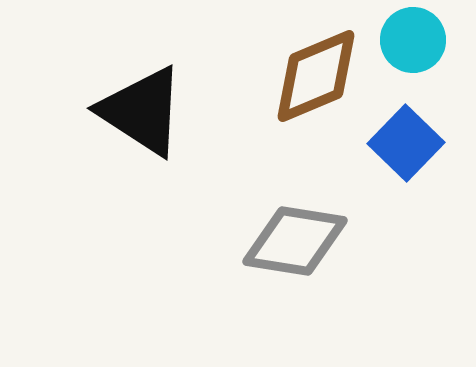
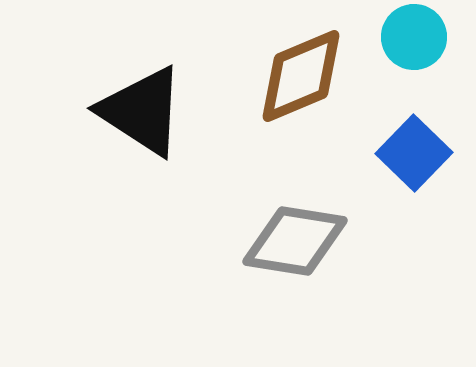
cyan circle: moved 1 px right, 3 px up
brown diamond: moved 15 px left
blue square: moved 8 px right, 10 px down
